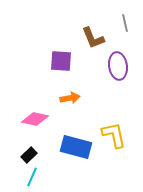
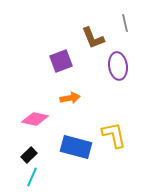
purple square: rotated 25 degrees counterclockwise
